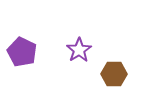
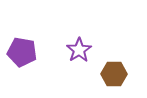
purple pentagon: rotated 16 degrees counterclockwise
